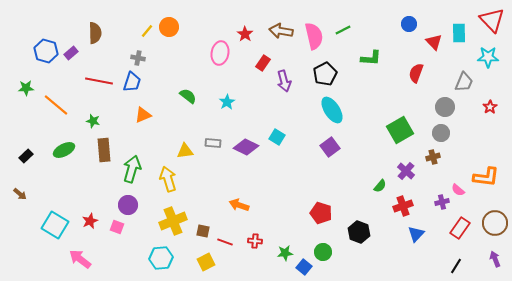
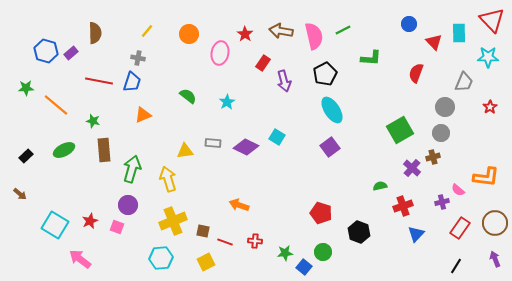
orange circle at (169, 27): moved 20 px right, 7 px down
purple cross at (406, 171): moved 6 px right, 3 px up
green semicircle at (380, 186): rotated 144 degrees counterclockwise
